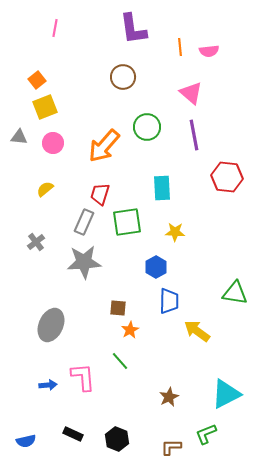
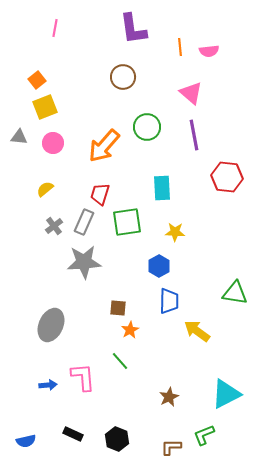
gray cross: moved 18 px right, 16 px up
blue hexagon: moved 3 px right, 1 px up
green L-shape: moved 2 px left, 1 px down
